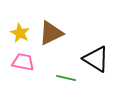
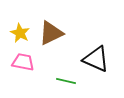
black triangle: rotated 8 degrees counterclockwise
green line: moved 3 px down
